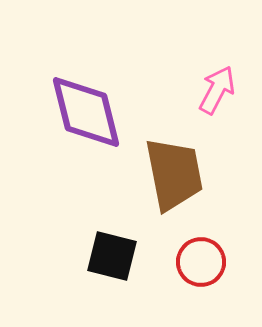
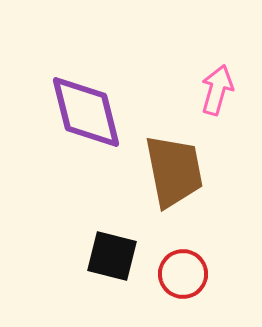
pink arrow: rotated 12 degrees counterclockwise
brown trapezoid: moved 3 px up
red circle: moved 18 px left, 12 px down
